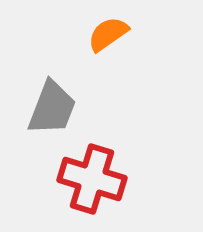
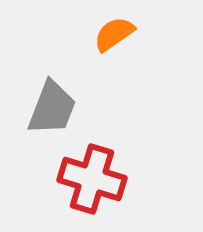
orange semicircle: moved 6 px right
